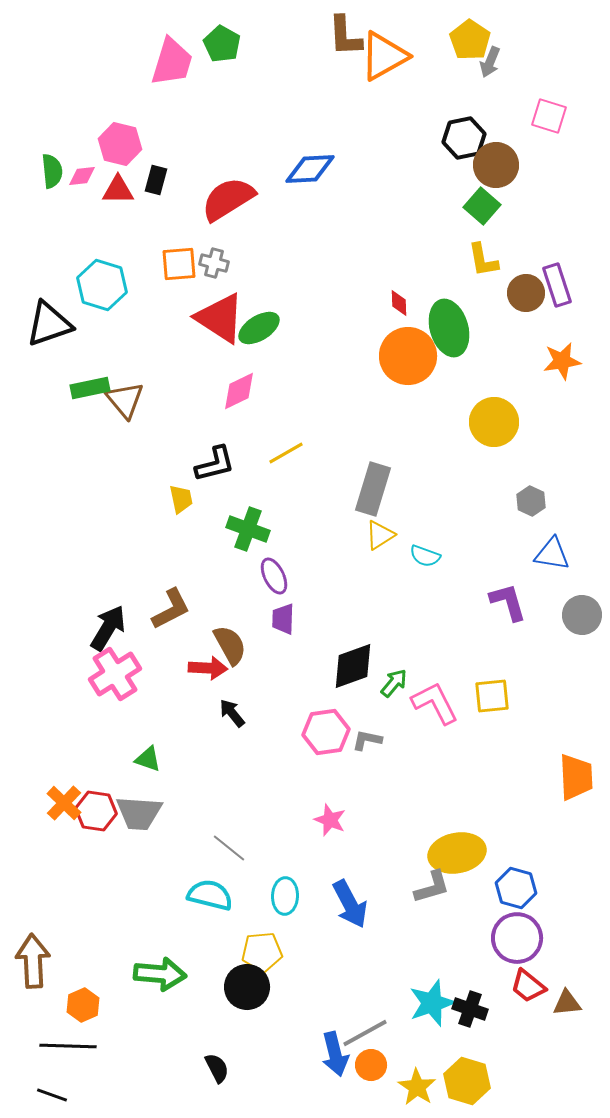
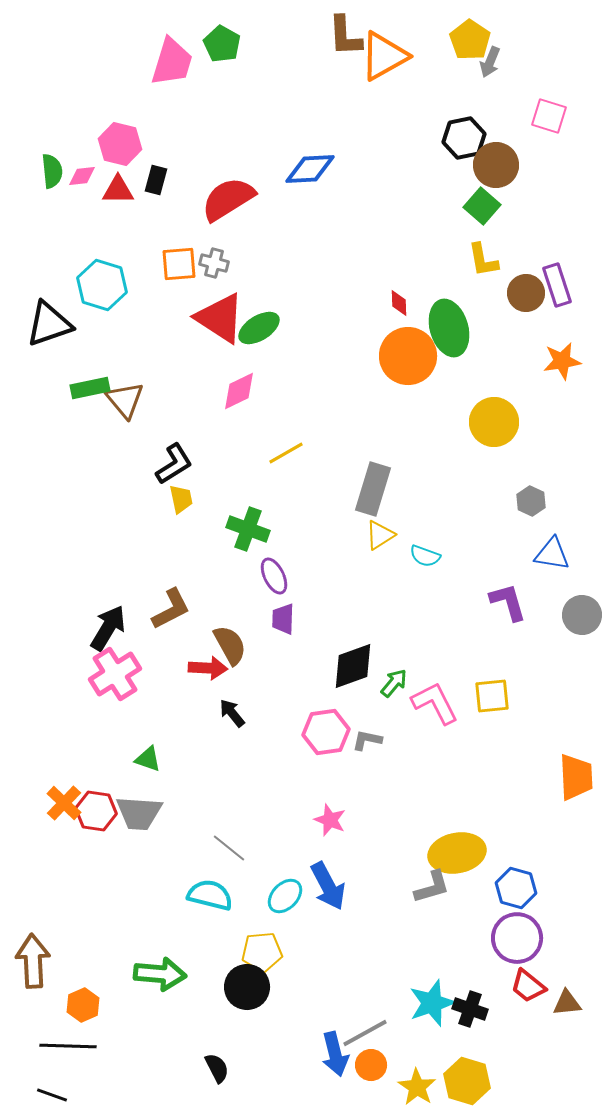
black L-shape at (215, 464): moved 41 px left; rotated 18 degrees counterclockwise
cyan ellipse at (285, 896): rotated 42 degrees clockwise
blue arrow at (350, 904): moved 22 px left, 18 px up
